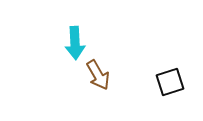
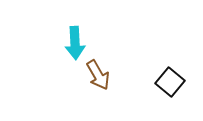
black square: rotated 32 degrees counterclockwise
